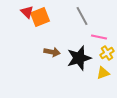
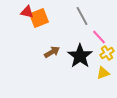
red triangle: rotated 32 degrees counterclockwise
orange square: moved 1 px left, 1 px down
pink line: rotated 35 degrees clockwise
brown arrow: rotated 42 degrees counterclockwise
black star: moved 1 px right, 2 px up; rotated 20 degrees counterclockwise
